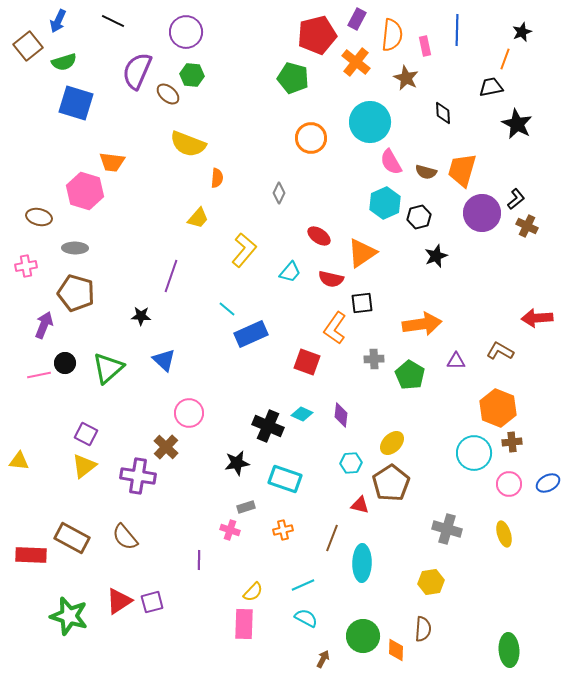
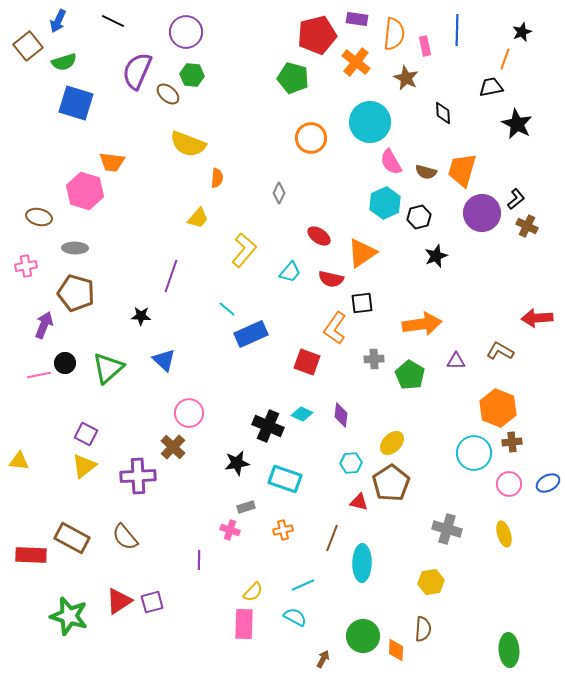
purple rectangle at (357, 19): rotated 70 degrees clockwise
orange semicircle at (392, 35): moved 2 px right, 1 px up
brown cross at (166, 447): moved 7 px right
purple cross at (138, 476): rotated 12 degrees counterclockwise
red triangle at (360, 505): moved 1 px left, 3 px up
cyan semicircle at (306, 618): moved 11 px left, 1 px up
